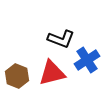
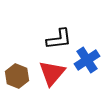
black L-shape: moved 2 px left; rotated 28 degrees counterclockwise
red triangle: rotated 36 degrees counterclockwise
